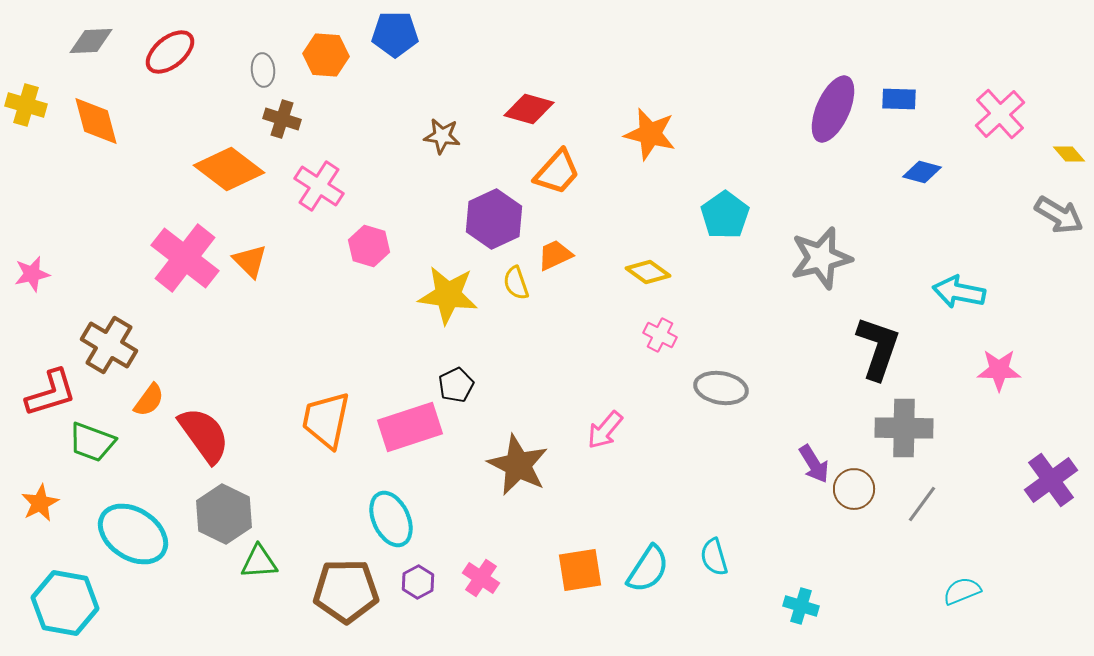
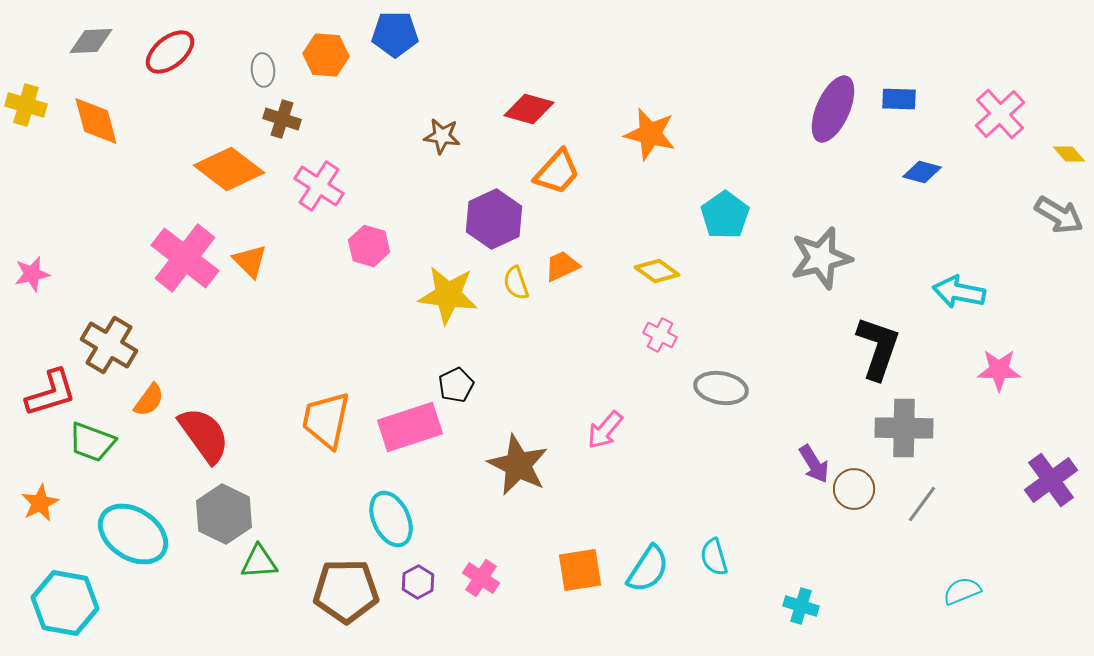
orange trapezoid at (555, 255): moved 7 px right, 11 px down
yellow diamond at (648, 272): moved 9 px right, 1 px up
